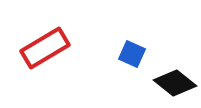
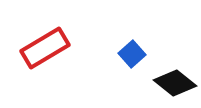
blue square: rotated 24 degrees clockwise
